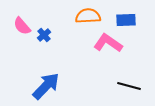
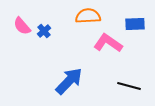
blue rectangle: moved 9 px right, 4 px down
blue cross: moved 4 px up
blue arrow: moved 23 px right, 5 px up
